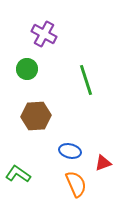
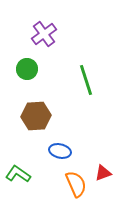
purple cross: rotated 25 degrees clockwise
blue ellipse: moved 10 px left
red triangle: moved 10 px down
